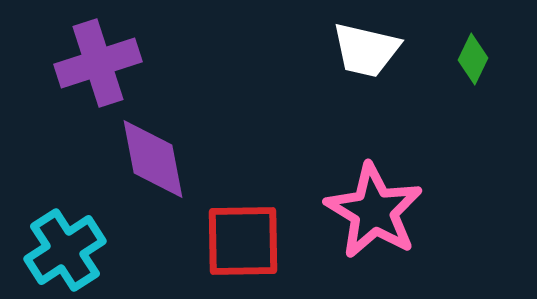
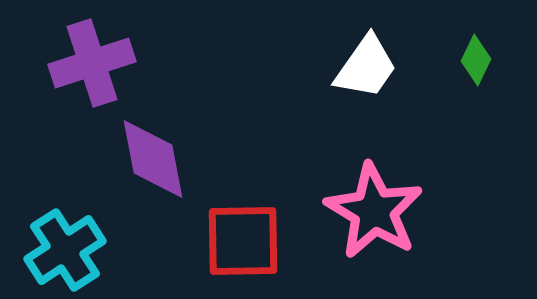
white trapezoid: moved 17 px down; rotated 68 degrees counterclockwise
green diamond: moved 3 px right, 1 px down
purple cross: moved 6 px left
